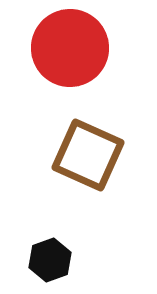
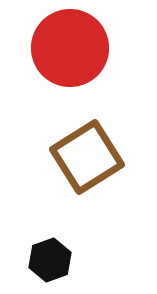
brown square: moved 1 px left, 2 px down; rotated 34 degrees clockwise
